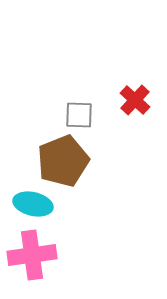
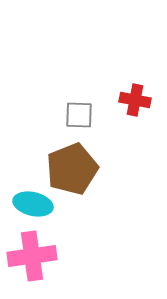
red cross: rotated 32 degrees counterclockwise
brown pentagon: moved 9 px right, 8 px down
pink cross: moved 1 px down
